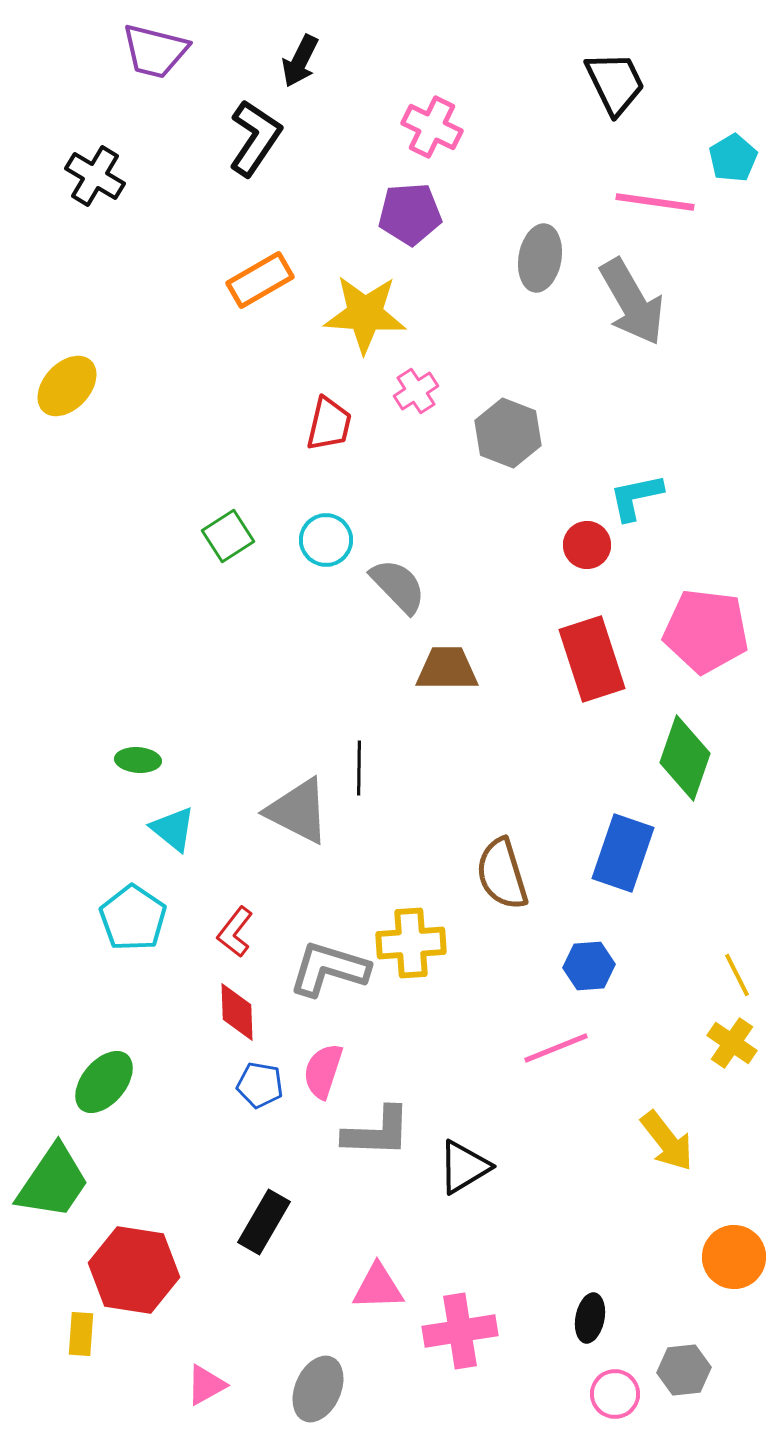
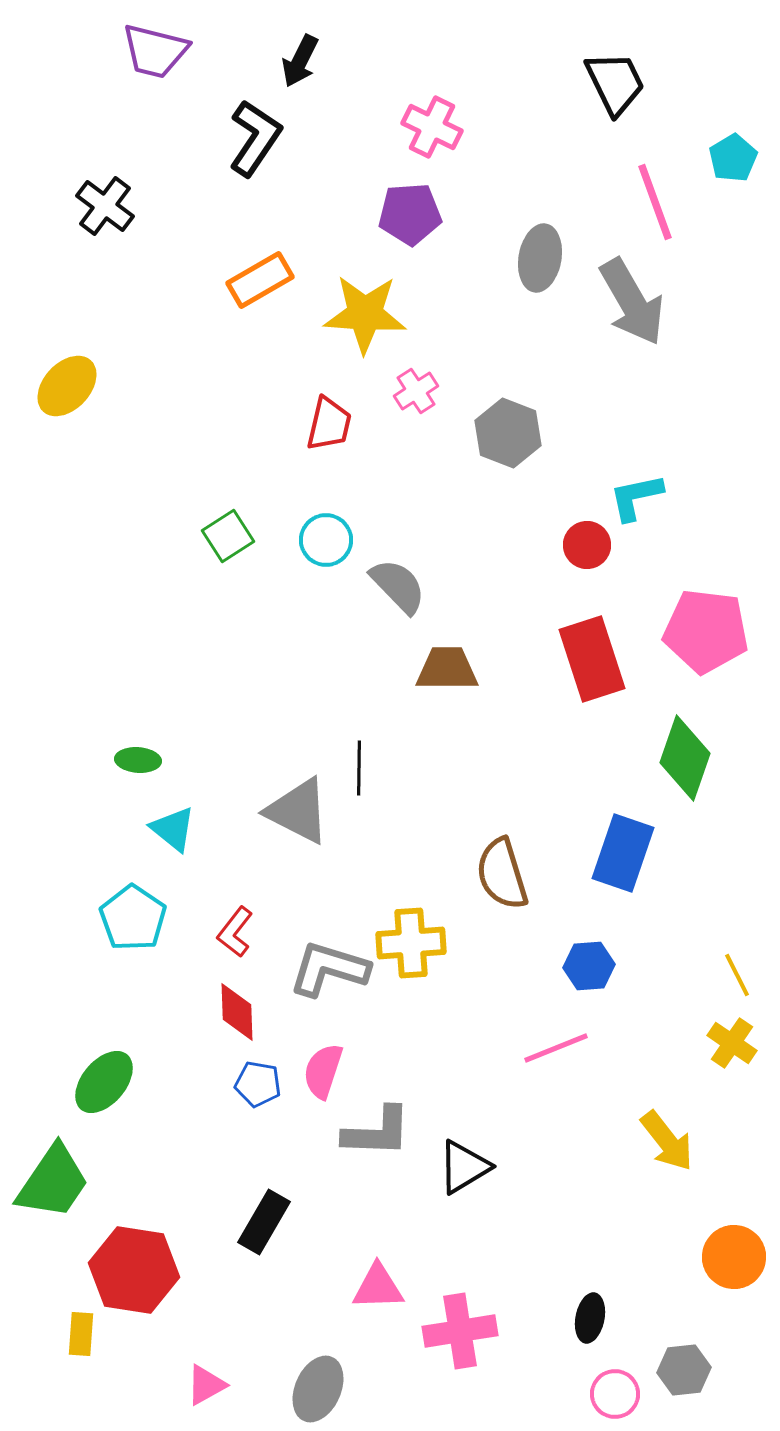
black cross at (95, 176): moved 10 px right, 30 px down; rotated 6 degrees clockwise
pink line at (655, 202): rotated 62 degrees clockwise
blue pentagon at (260, 1085): moved 2 px left, 1 px up
